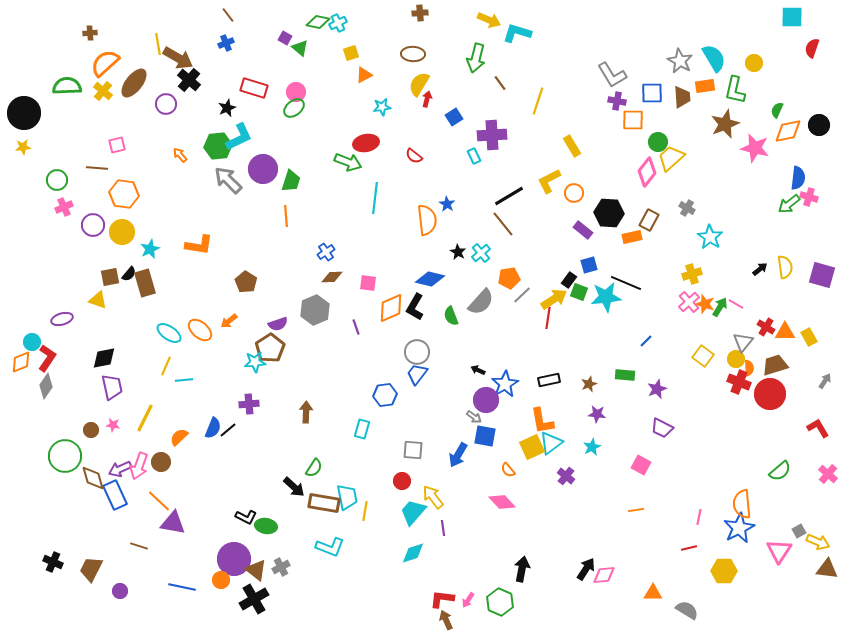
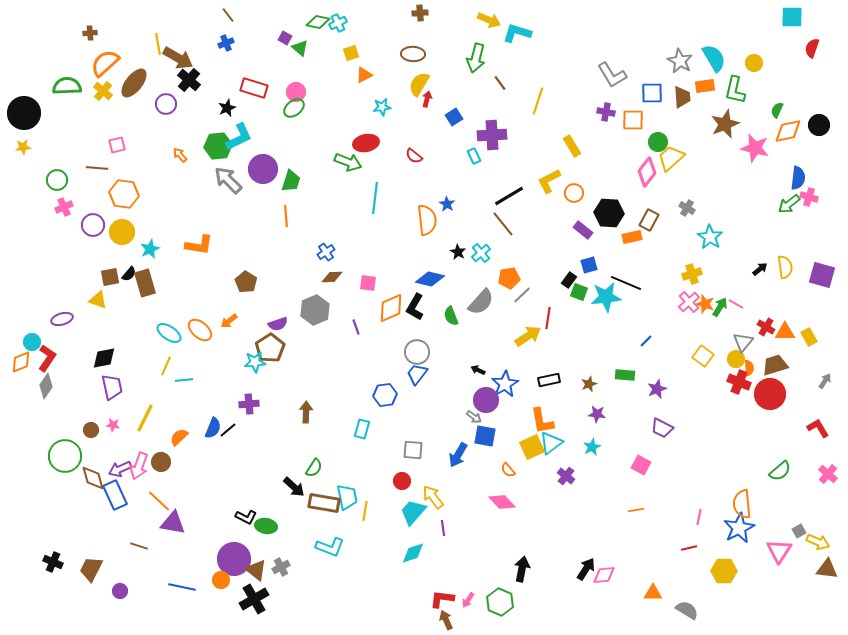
purple cross at (617, 101): moved 11 px left, 11 px down
yellow arrow at (554, 299): moved 26 px left, 37 px down
